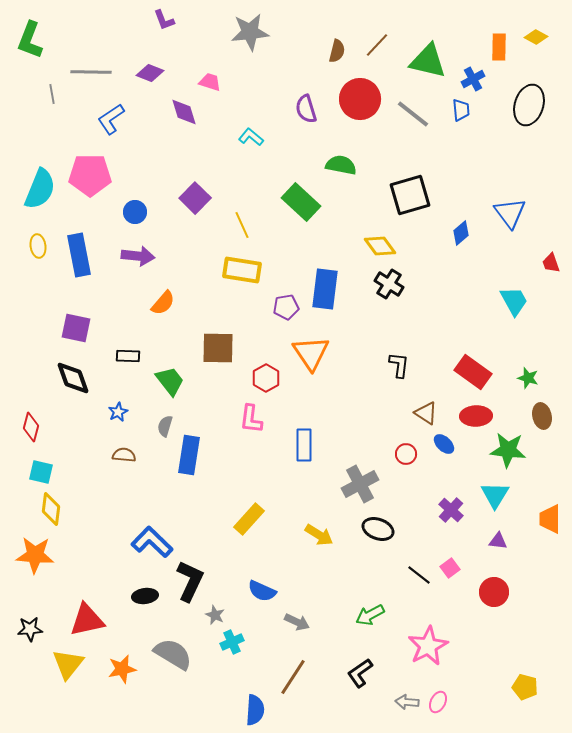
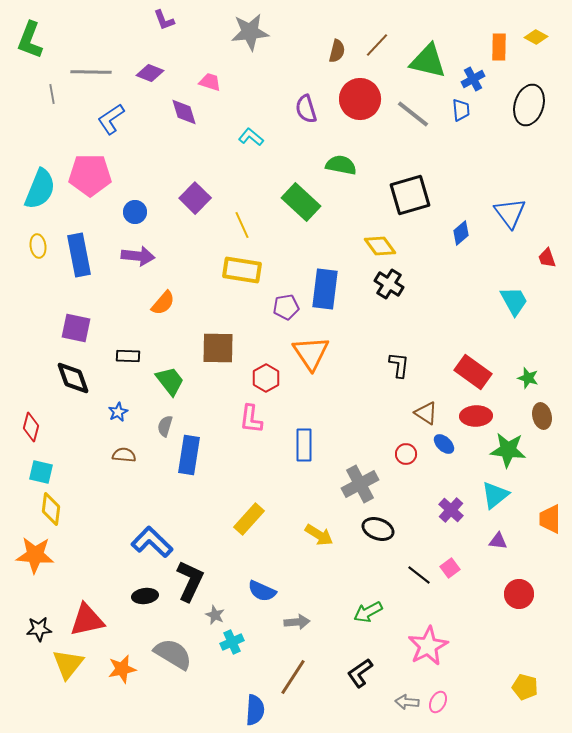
red trapezoid at (551, 263): moved 4 px left, 5 px up
cyan triangle at (495, 495): rotated 20 degrees clockwise
red circle at (494, 592): moved 25 px right, 2 px down
green arrow at (370, 615): moved 2 px left, 3 px up
gray arrow at (297, 622): rotated 30 degrees counterclockwise
black star at (30, 629): moved 9 px right
